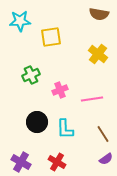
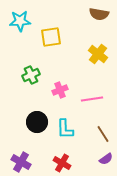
red cross: moved 5 px right, 1 px down
